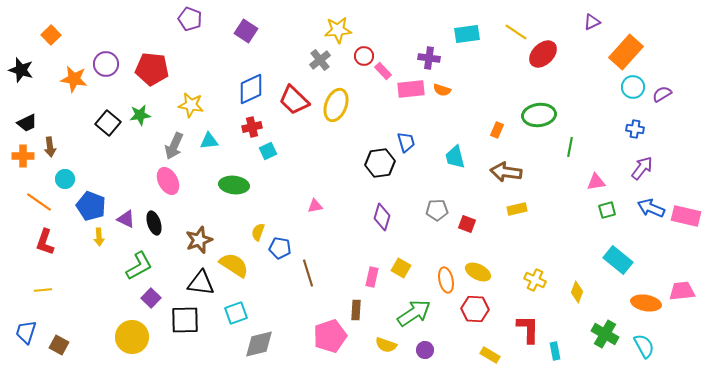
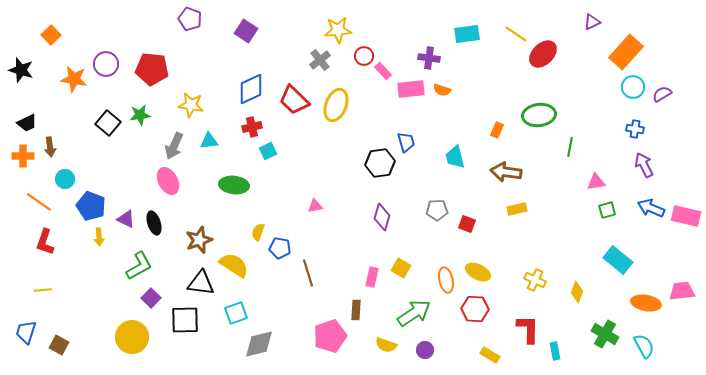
yellow line at (516, 32): moved 2 px down
purple arrow at (642, 168): moved 2 px right, 3 px up; rotated 65 degrees counterclockwise
